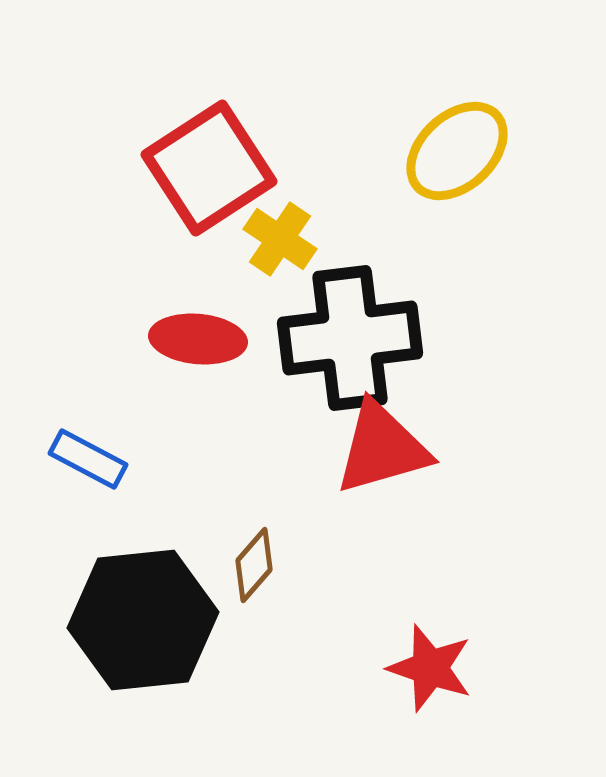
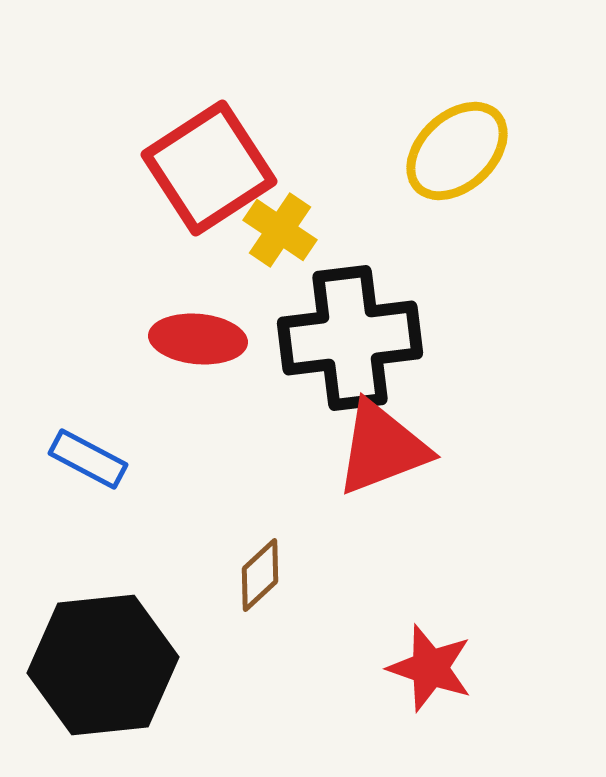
yellow cross: moved 9 px up
red triangle: rotated 5 degrees counterclockwise
brown diamond: moved 6 px right, 10 px down; rotated 6 degrees clockwise
black hexagon: moved 40 px left, 45 px down
